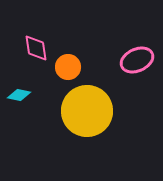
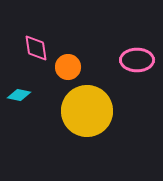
pink ellipse: rotated 24 degrees clockwise
